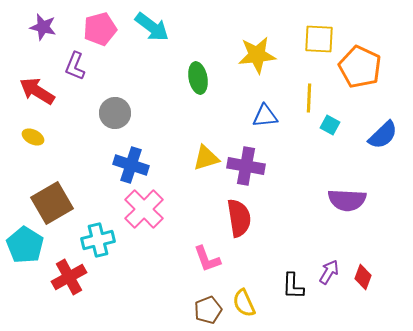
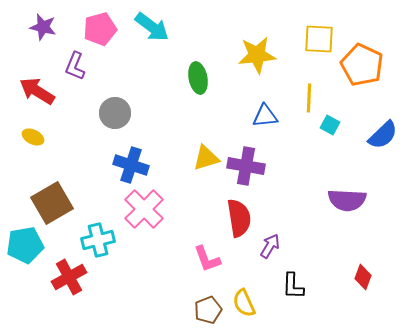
orange pentagon: moved 2 px right, 2 px up
cyan pentagon: rotated 30 degrees clockwise
purple arrow: moved 59 px left, 26 px up
